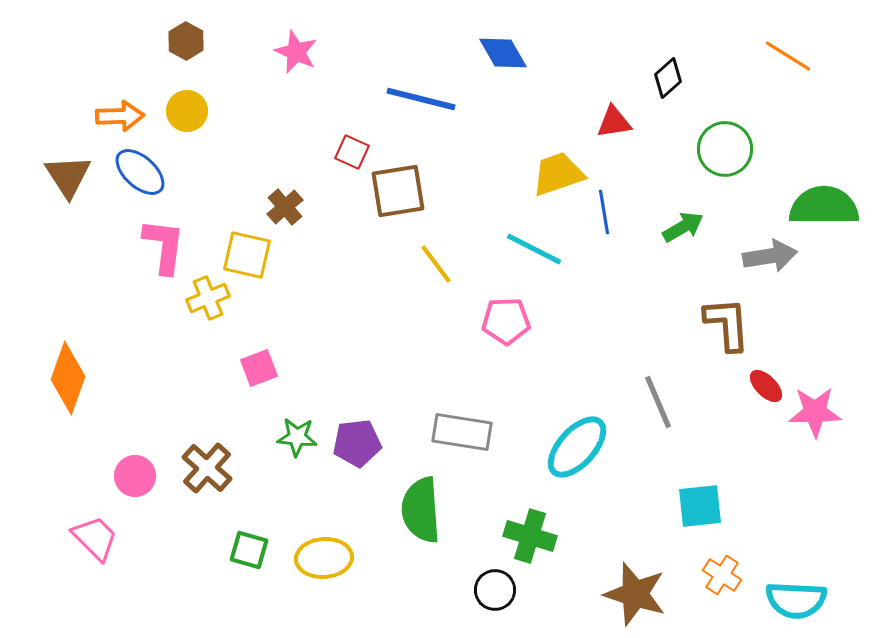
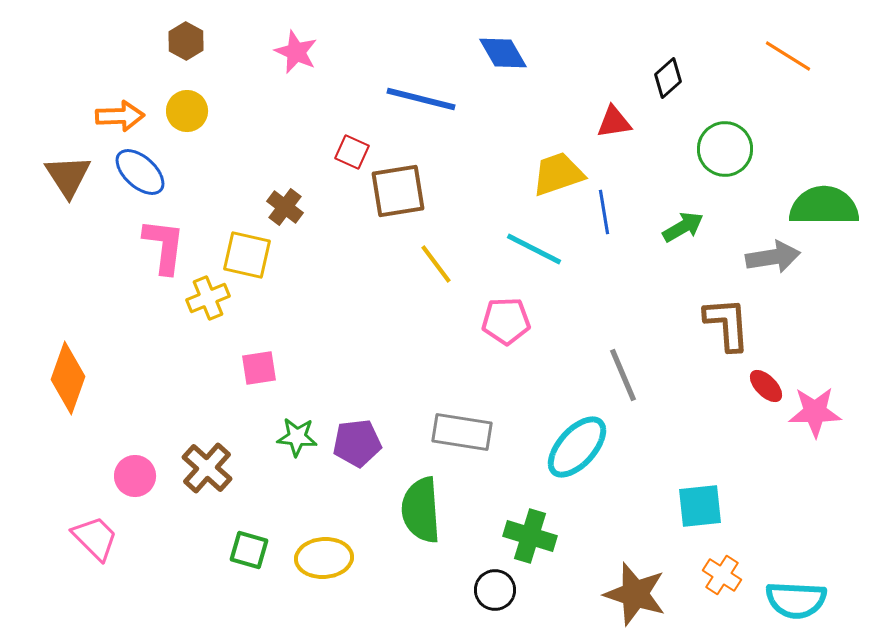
brown cross at (285, 207): rotated 12 degrees counterclockwise
gray arrow at (770, 256): moved 3 px right, 1 px down
pink square at (259, 368): rotated 12 degrees clockwise
gray line at (658, 402): moved 35 px left, 27 px up
